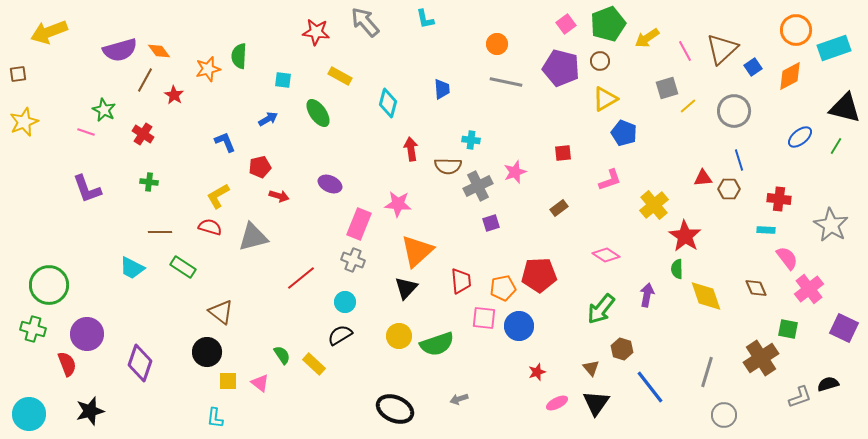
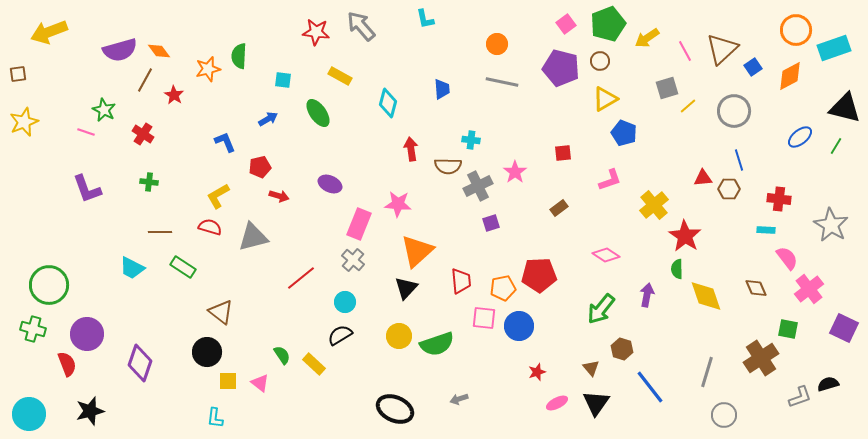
gray arrow at (365, 22): moved 4 px left, 4 px down
gray line at (506, 82): moved 4 px left
pink star at (515, 172): rotated 15 degrees counterclockwise
gray cross at (353, 260): rotated 20 degrees clockwise
